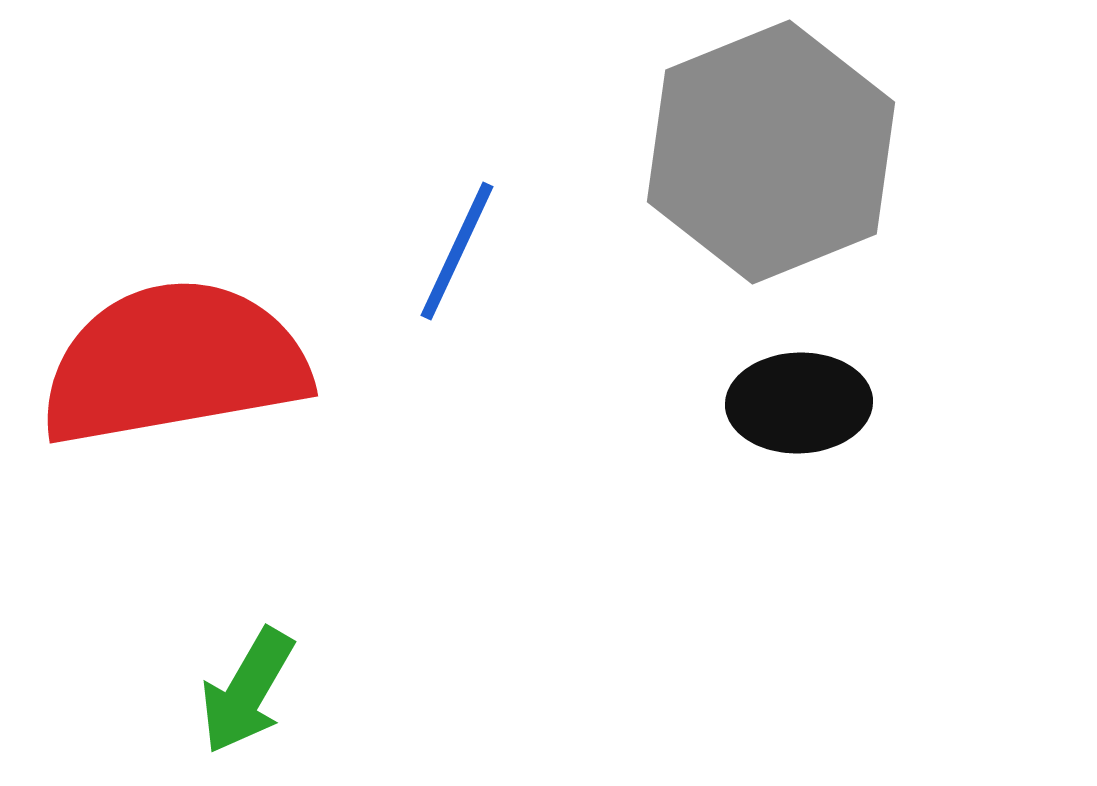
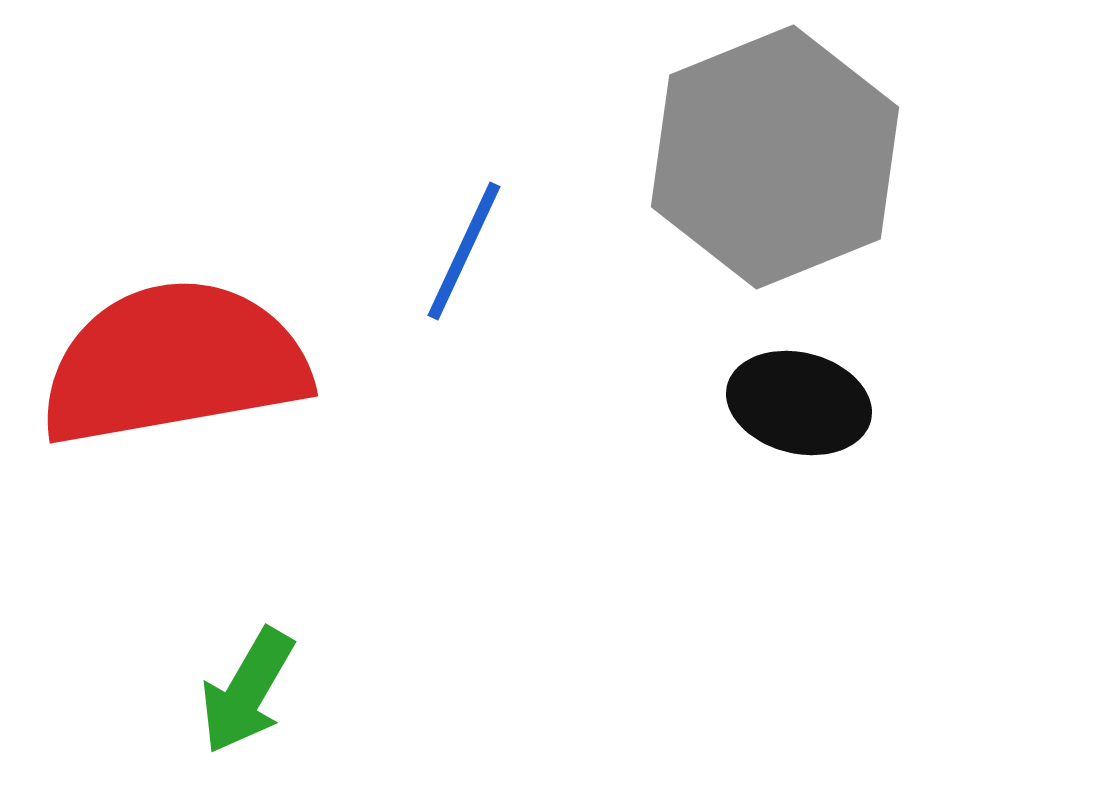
gray hexagon: moved 4 px right, 5 px down
blue line: moved 7 px right
black ellipse: rotated 16 degrees clockwise
